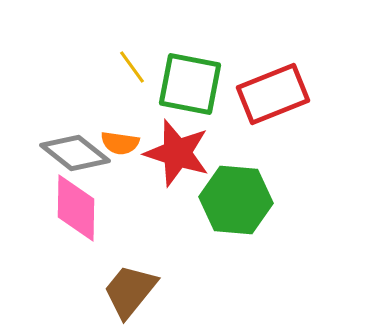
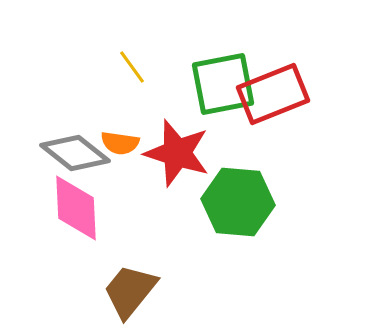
green square: moved 33 px right; rotated 22 degrees counterclockwise
green hexagon: moved 2 px right, 2 px down
pink diamond: rotated 4 degrees counterclockwise
